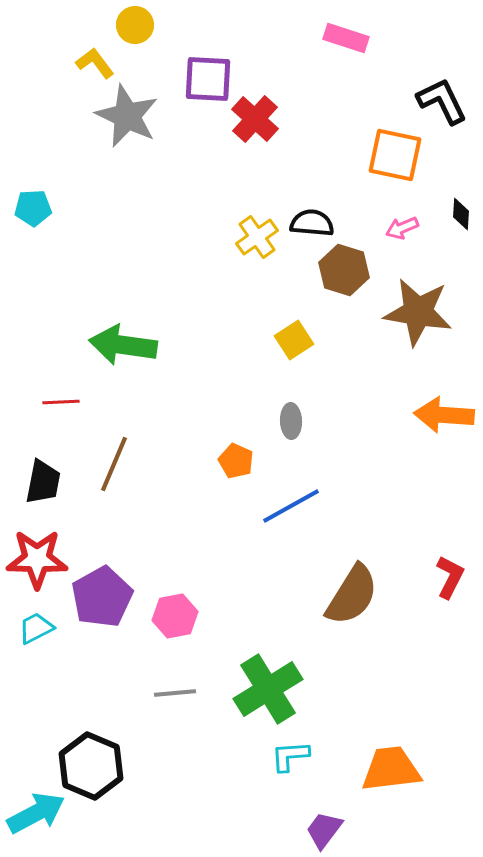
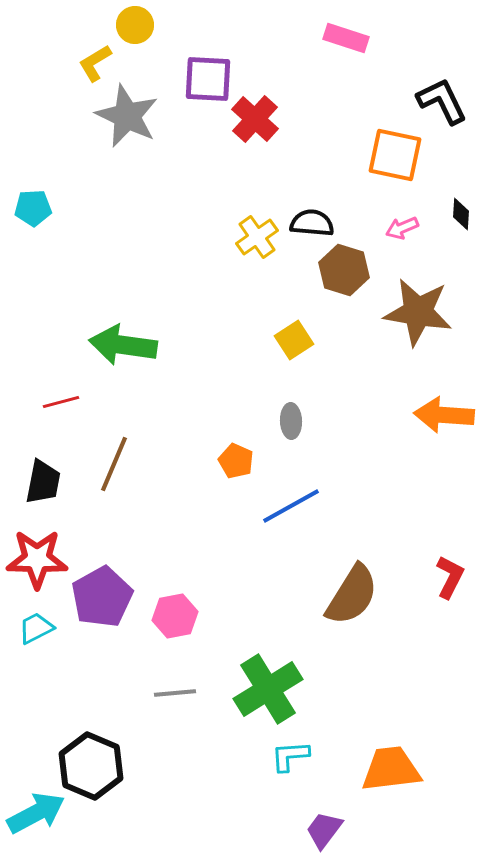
yellow L-shape: rotated 84 degrees counterclockwise
red line: rotated 12 degrees counterclockwise
